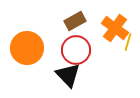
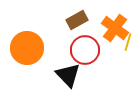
brown rectangle: moved 2 px right, 1 px up
red circle: moved 9 px right
